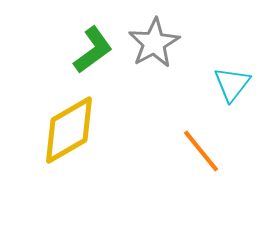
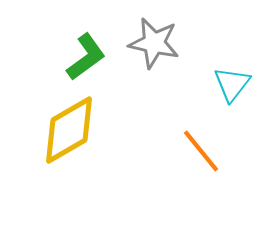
gray star: rotated 30 degrees counterclockwise
green L-shape: moved 7 px left, 7 px down
